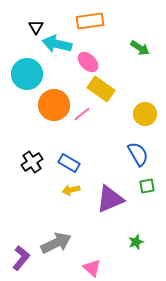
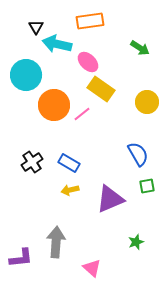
cyan circle: moved 1 px left, 1 px down
yellow circle: moved 2 px right, 12 px up
yellow arrow: moved 1 px left
gray arrow: moved 1 px up; rotated 60 degrees counterclockwise
purple L-shape: rotated 45 degrees clockwise
